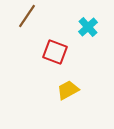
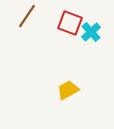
cyan cross: moved 3 px right, 5 px down
red square: moved 15 px right, 29 px up
